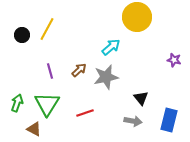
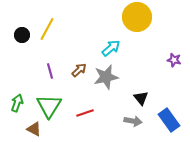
cyan arrow: moved 1 px down
green triangle: moved 2 px right, 2 px down
blue rectangle: rotated 50 degrees counterclockwise
